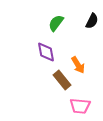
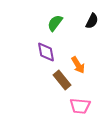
green semicircle: moved 1 px left
